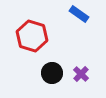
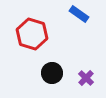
red hexagon: moved 2 px up
purple cross: moved 5 px right, 4 px down
